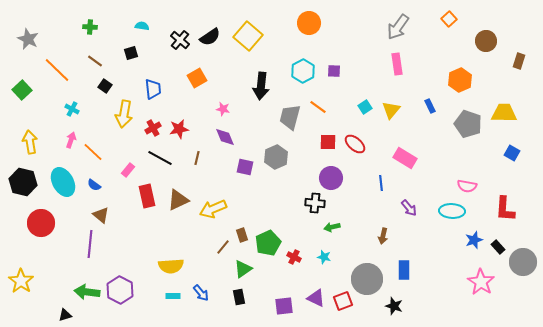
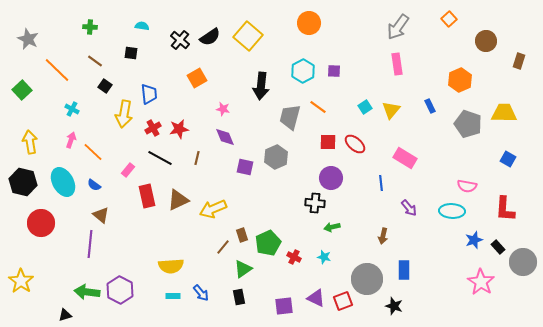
black square at (131, 53): rotated 24 degrees clockwise
blue trapezoid at (153, 89): moved 4 px left, 5 px down
blue square at (512, 153): moved 4 px left, 6 px down
